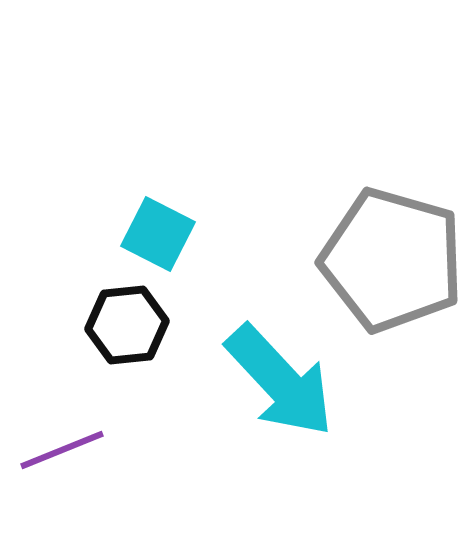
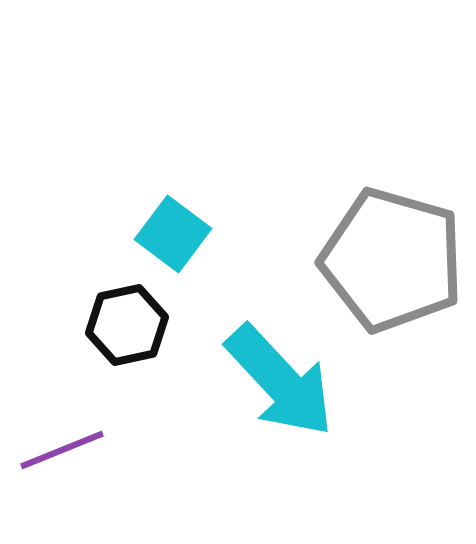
cyan square: moved 15 px right; rotated 10 degrees clockwise
black hexagon: rotated 6 degrees counterclockwise
